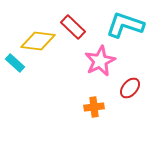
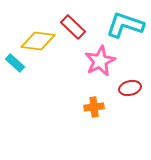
red ellipse: rotated 35 degrees clockwise
